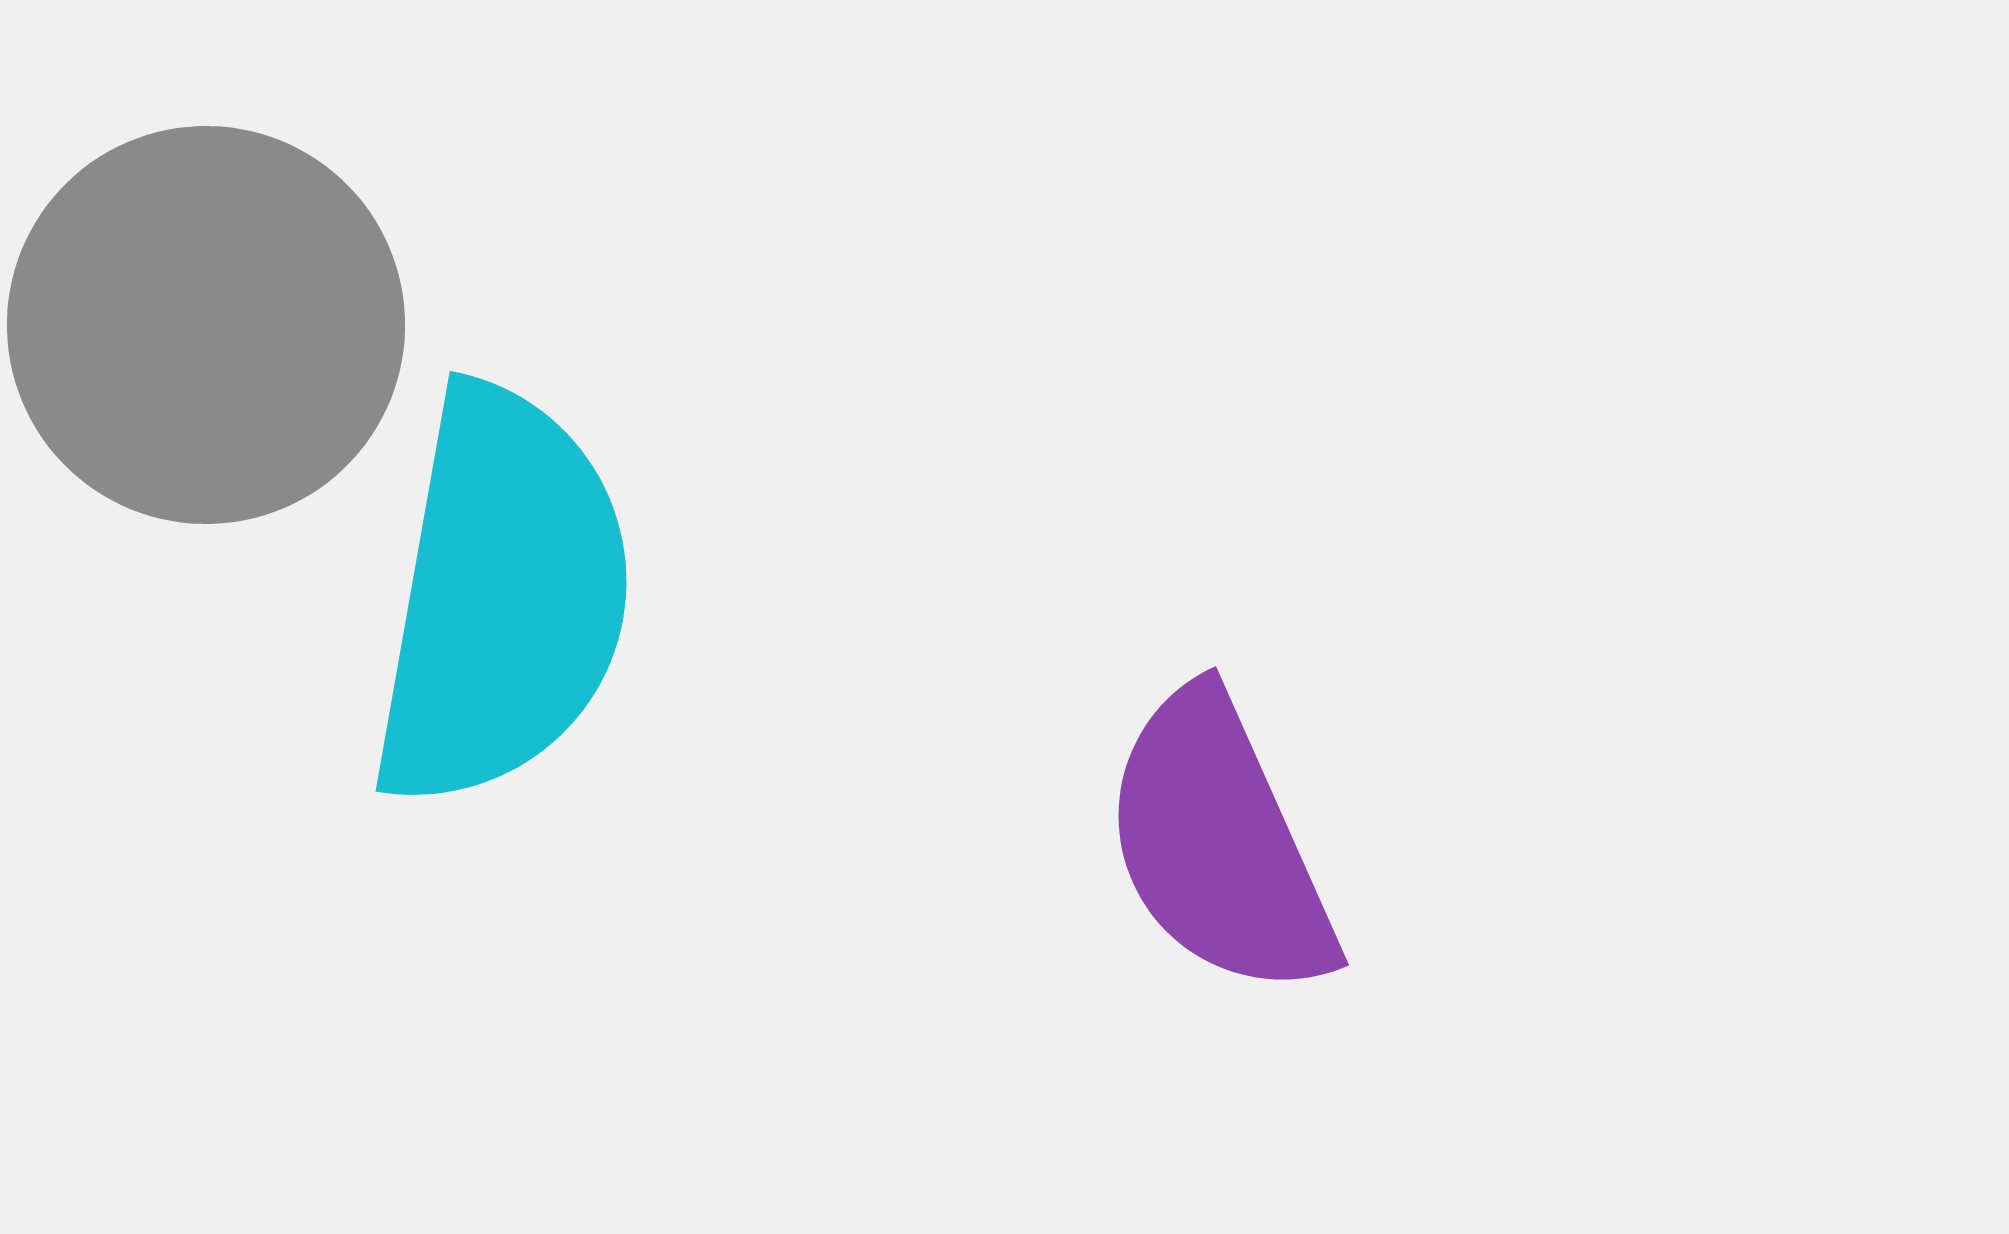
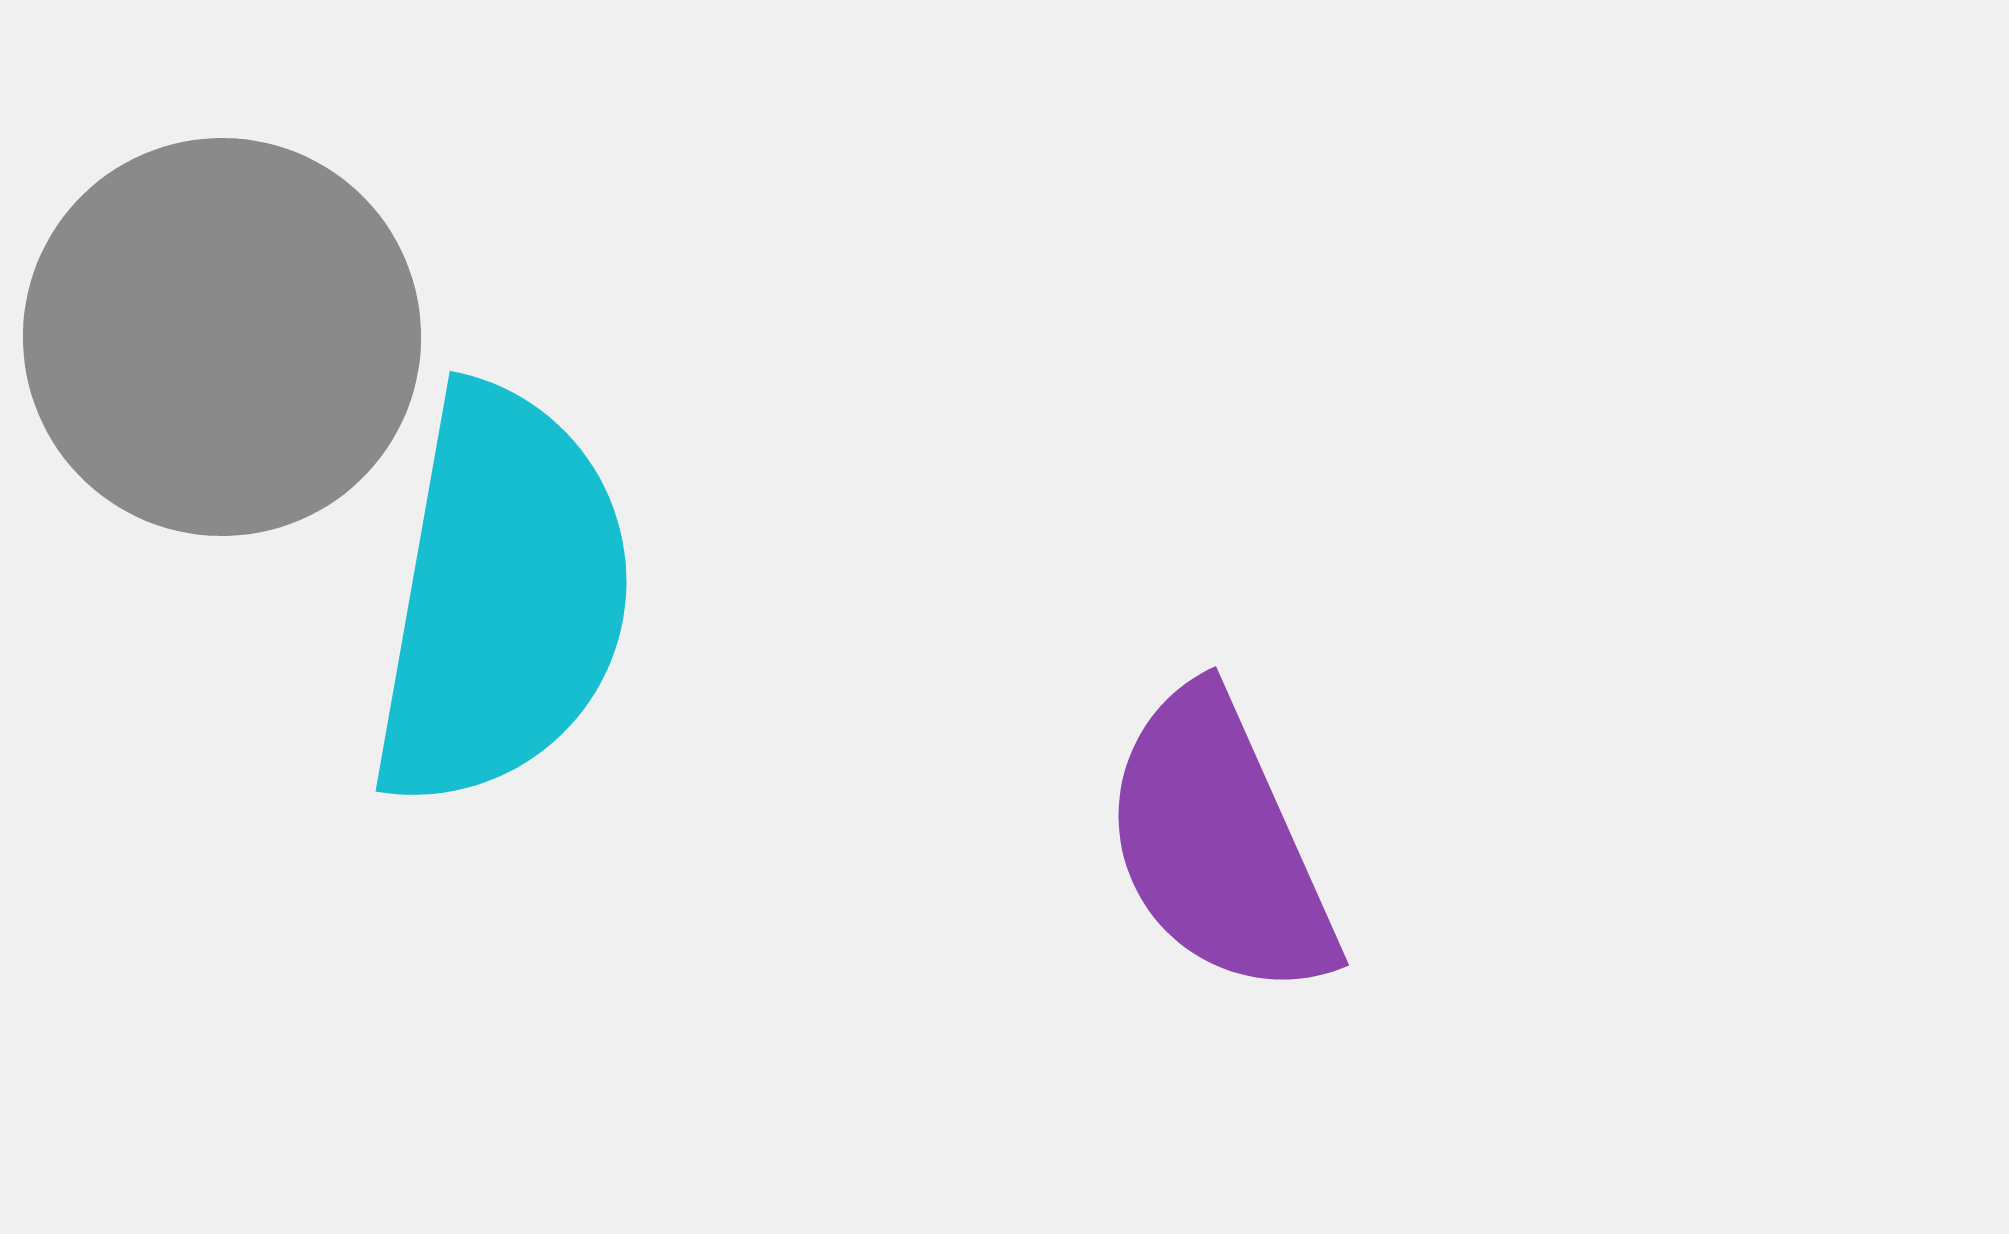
gray circle: moved 16 px right, 12 px down
